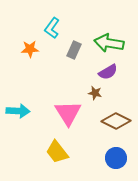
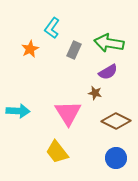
orange star: rotated 24 degrees counterclockwise
